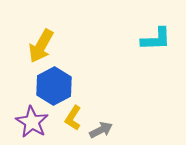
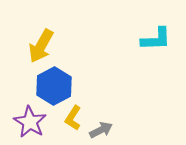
purple star: moved 2 px left
